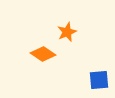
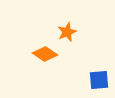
orange diamond: moved 2 px right
